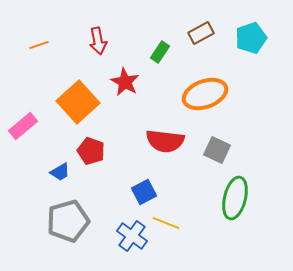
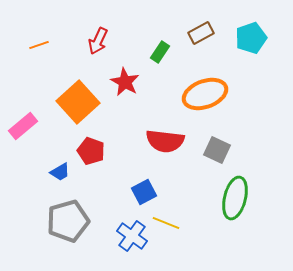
red arrow: rotated 36 degrees clockwise
